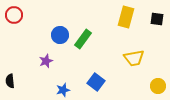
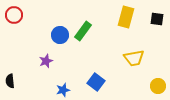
green rectangle: moved 8 px up
